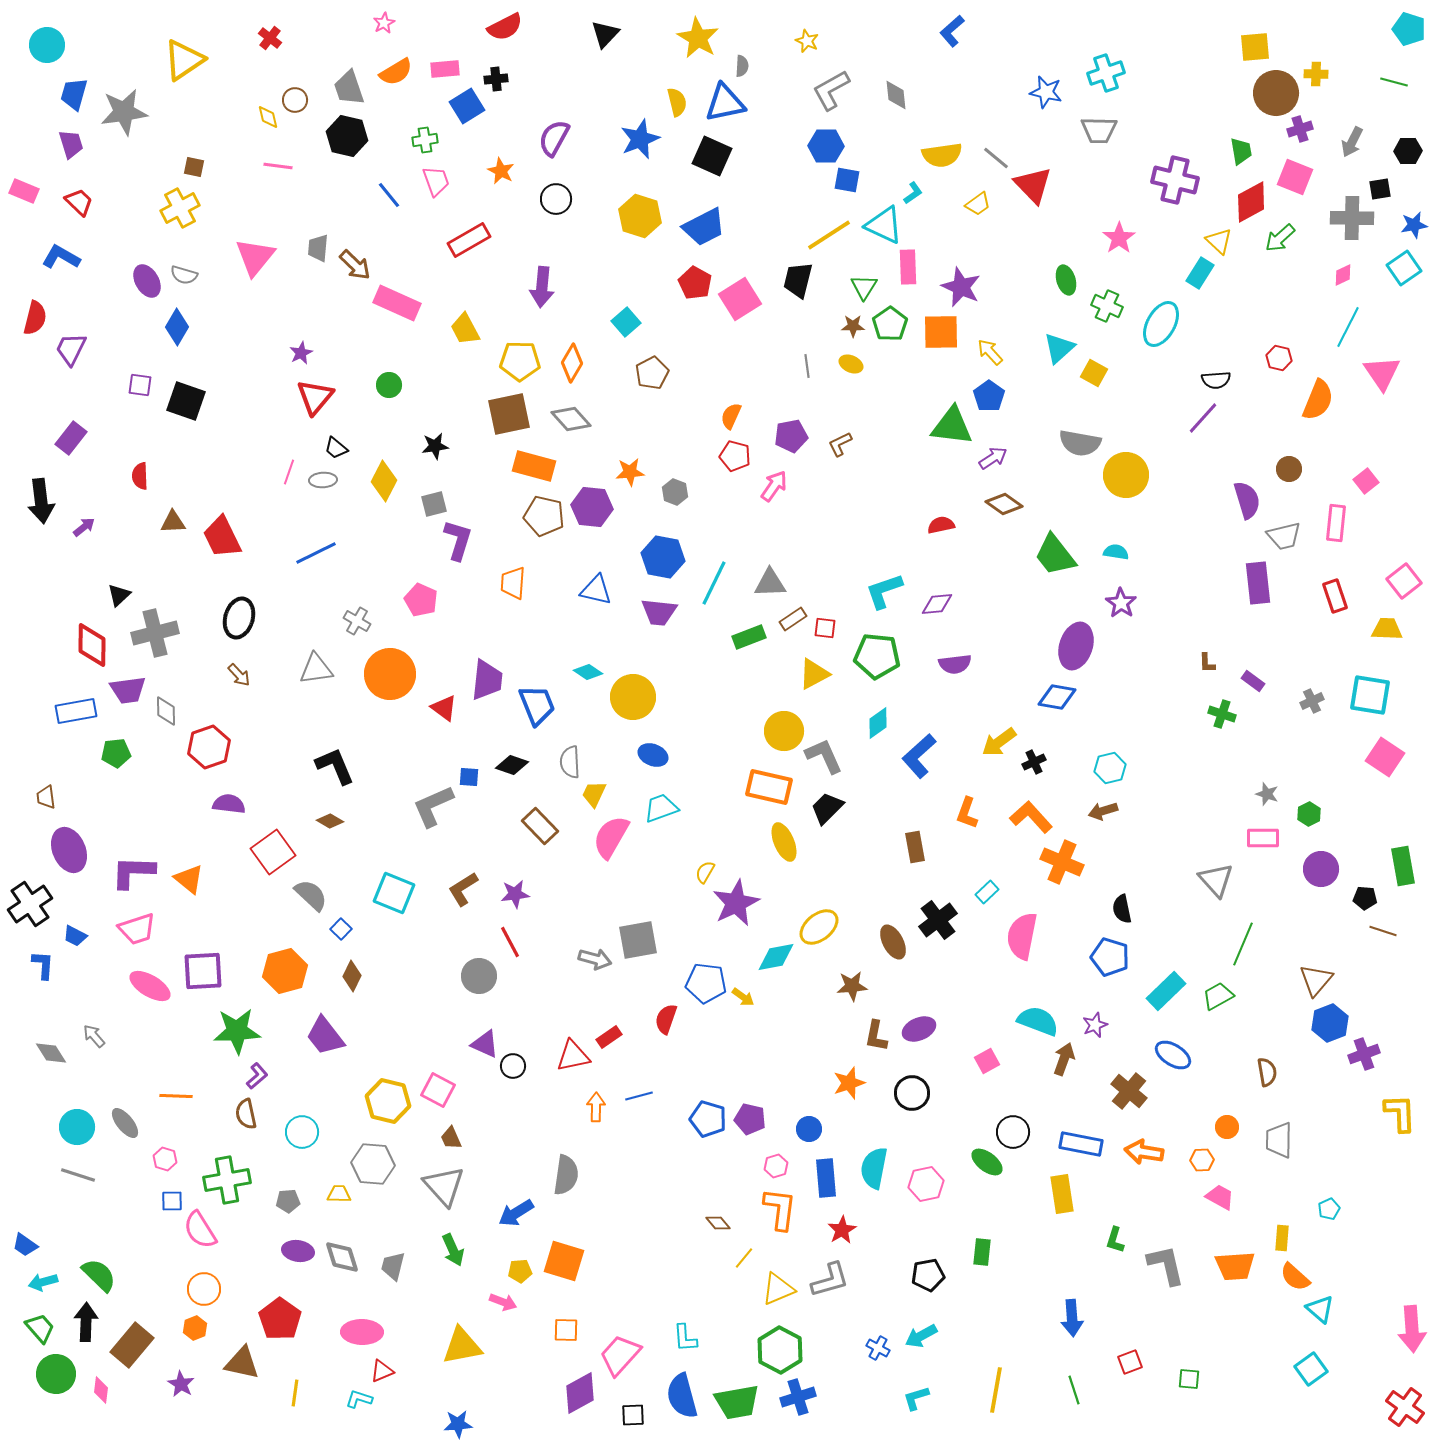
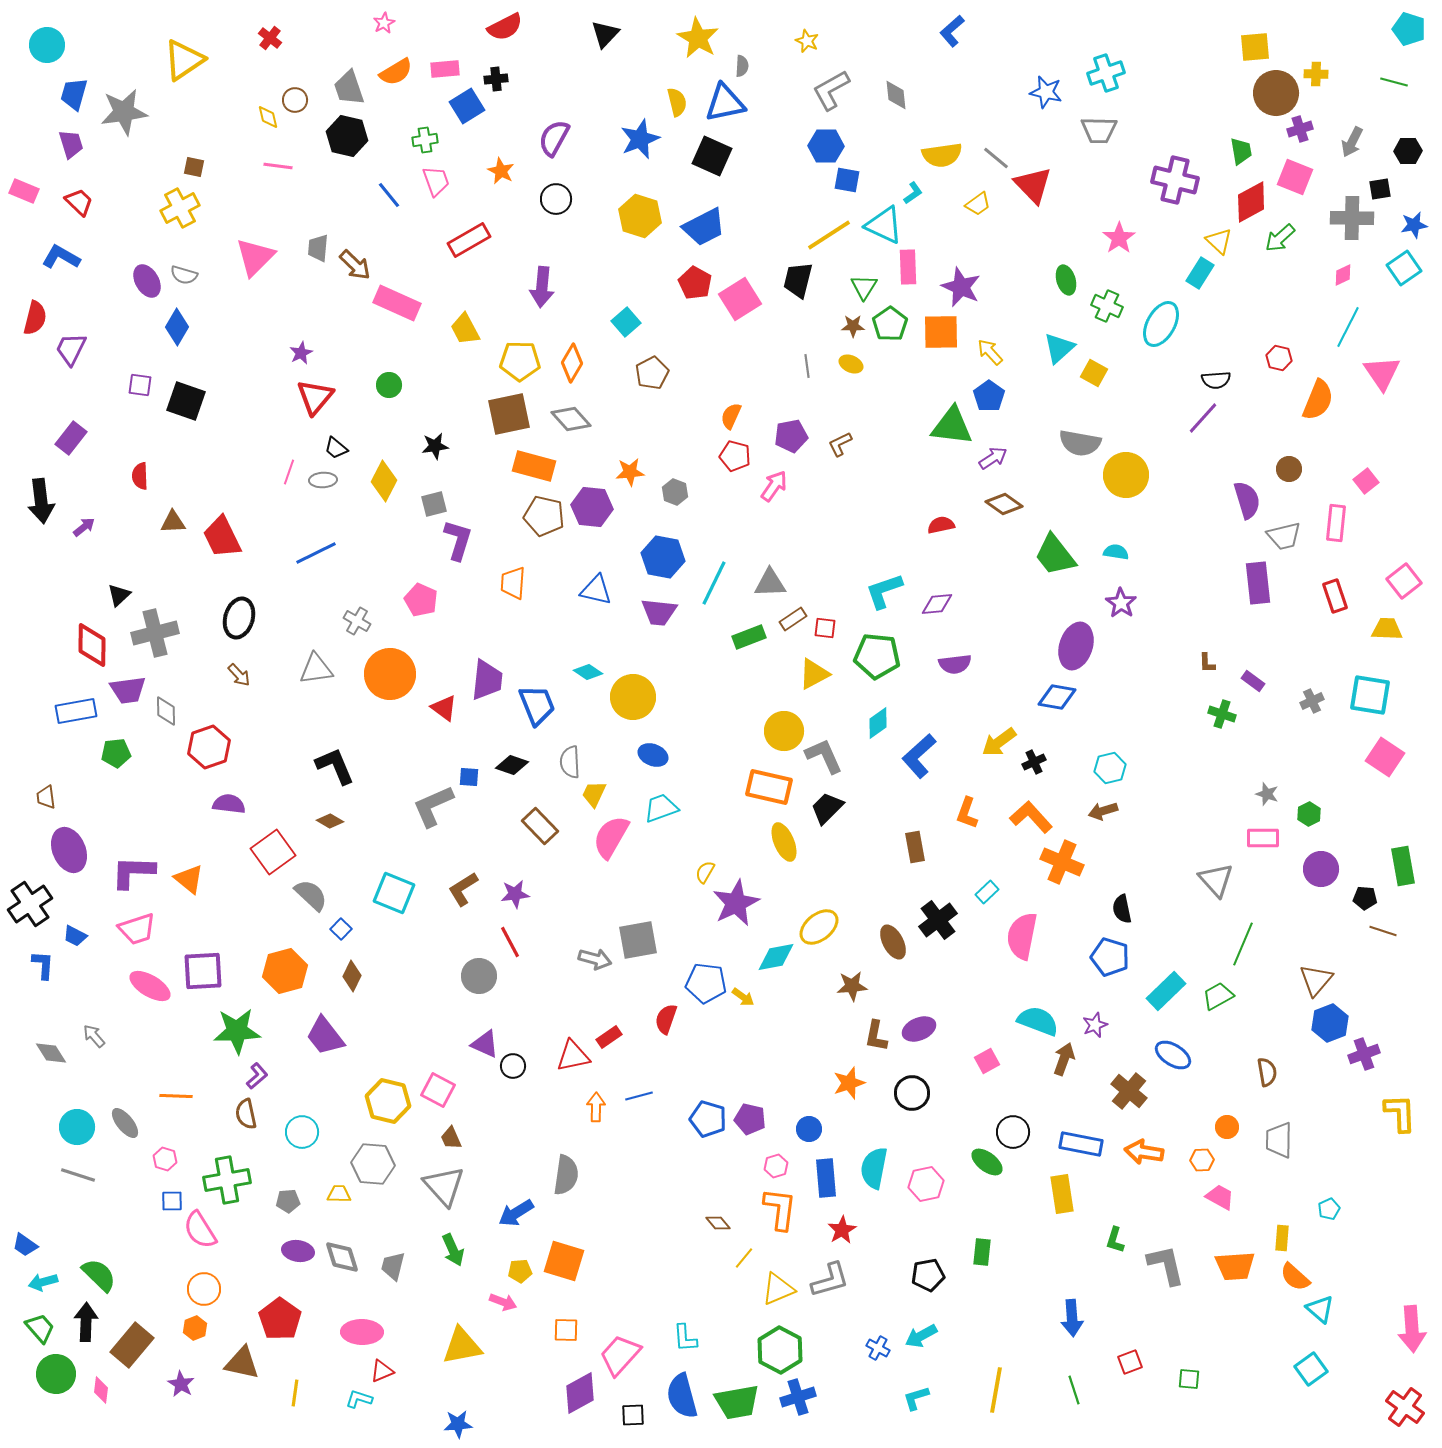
pink triangle at (255, 257): rotated 6 degrees clockwise
